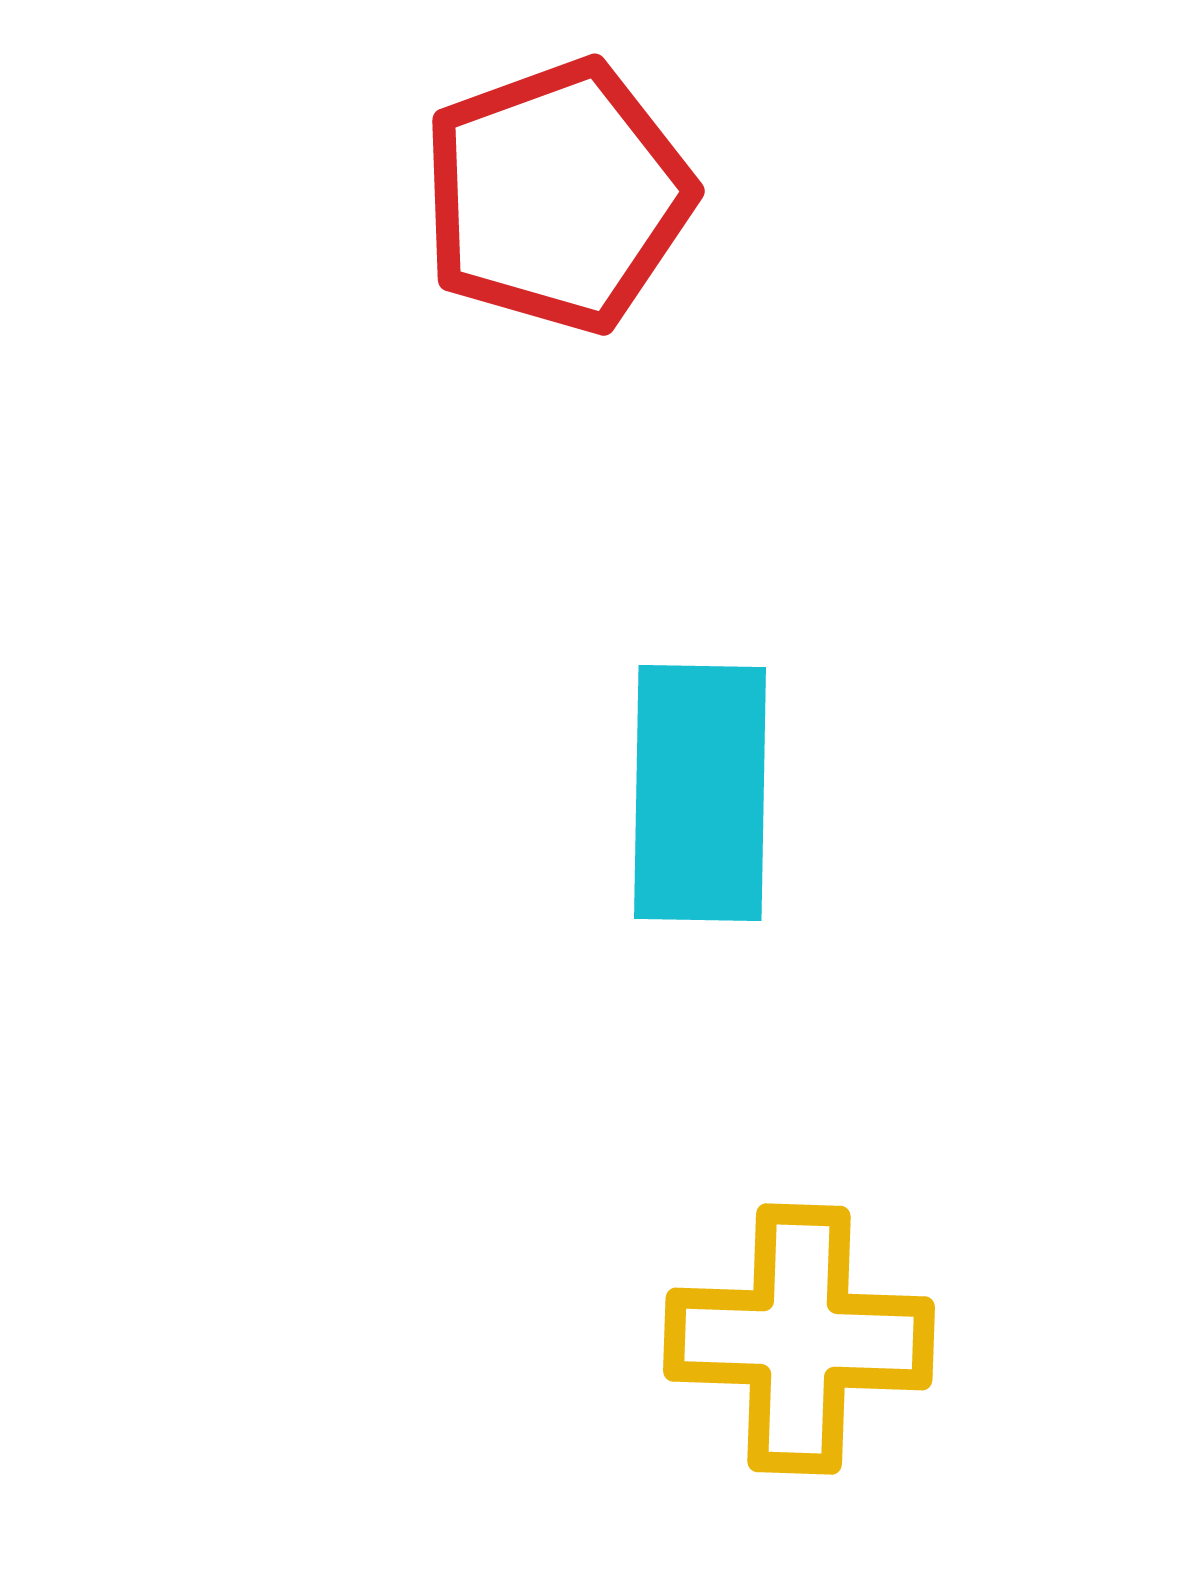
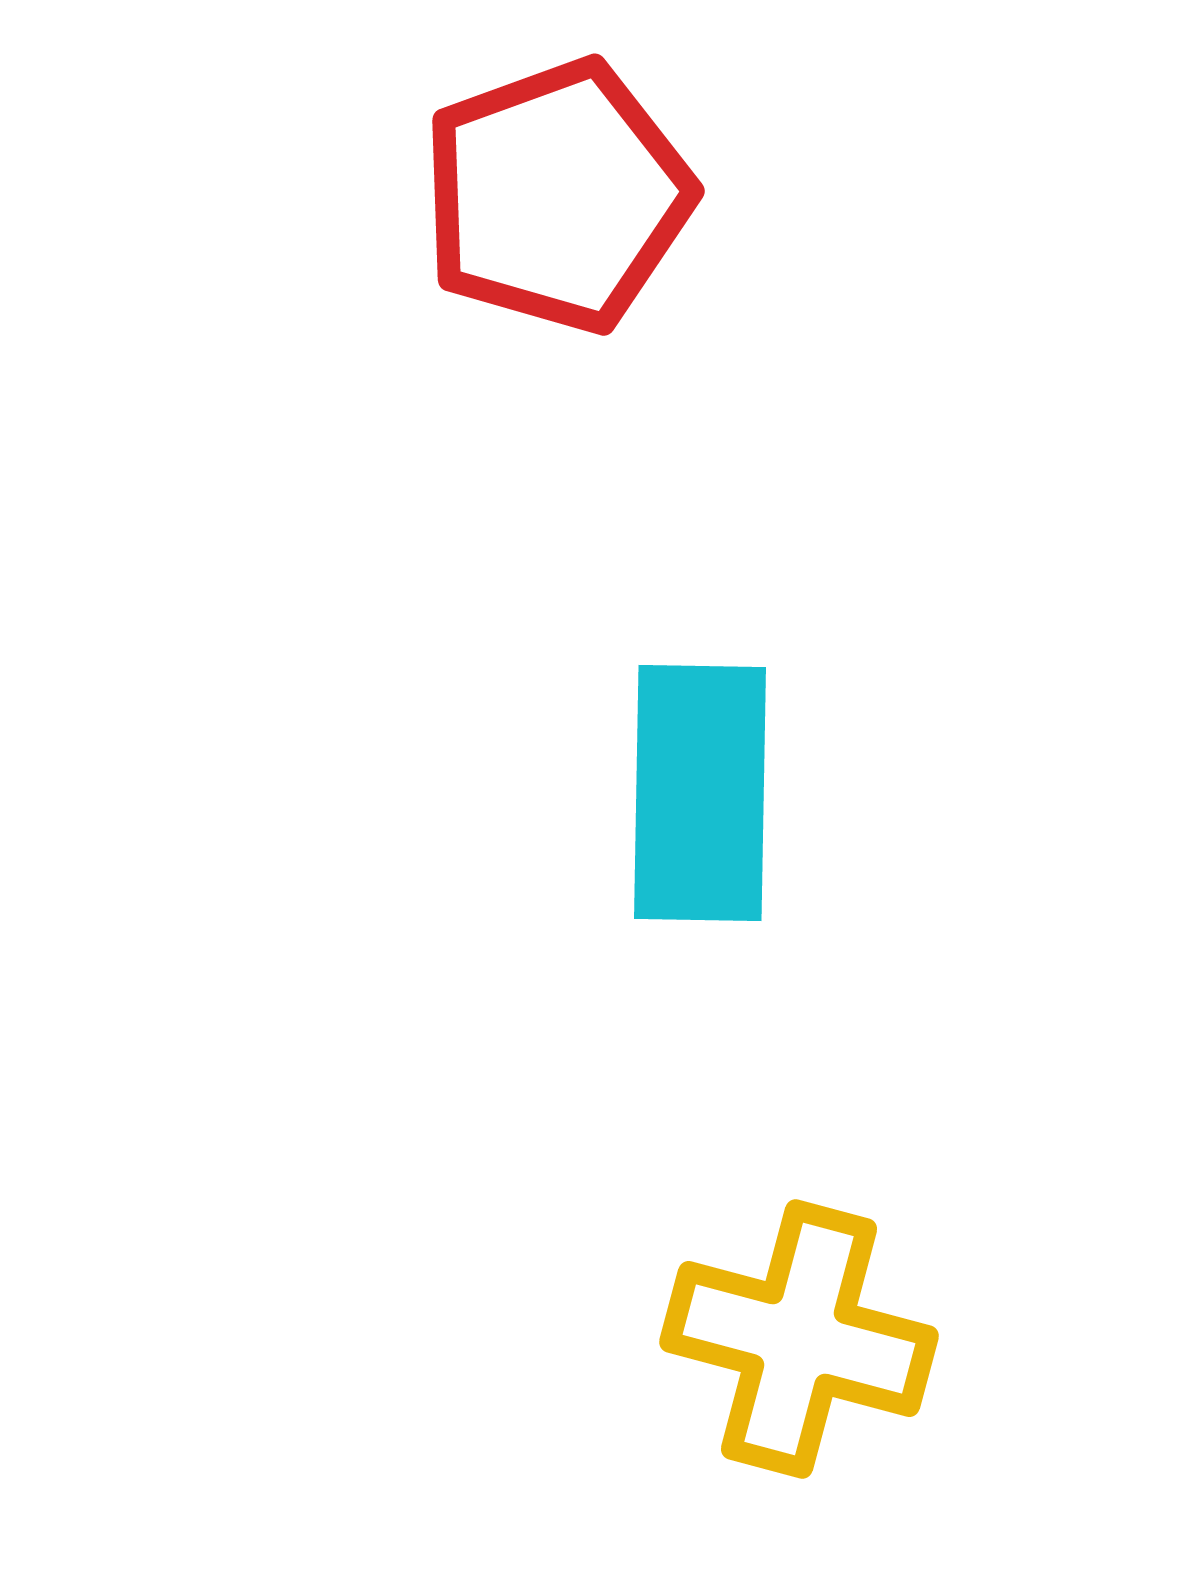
yellow cross: rotated 13 degrees clockwise
